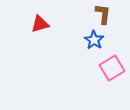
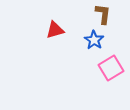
red triangle: moved 15 px right, 6 px down
pink square: moved 1 px left
